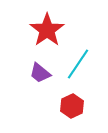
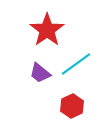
cyan line: moved 2 px left; rotated 20 degrees clockwise
